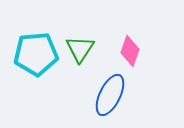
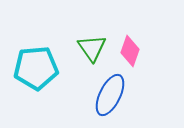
green triangle: moved 12 px right, 1 px up; rotated 8 degrees counterclockwise
cyan pentagon: moved 14 px down
